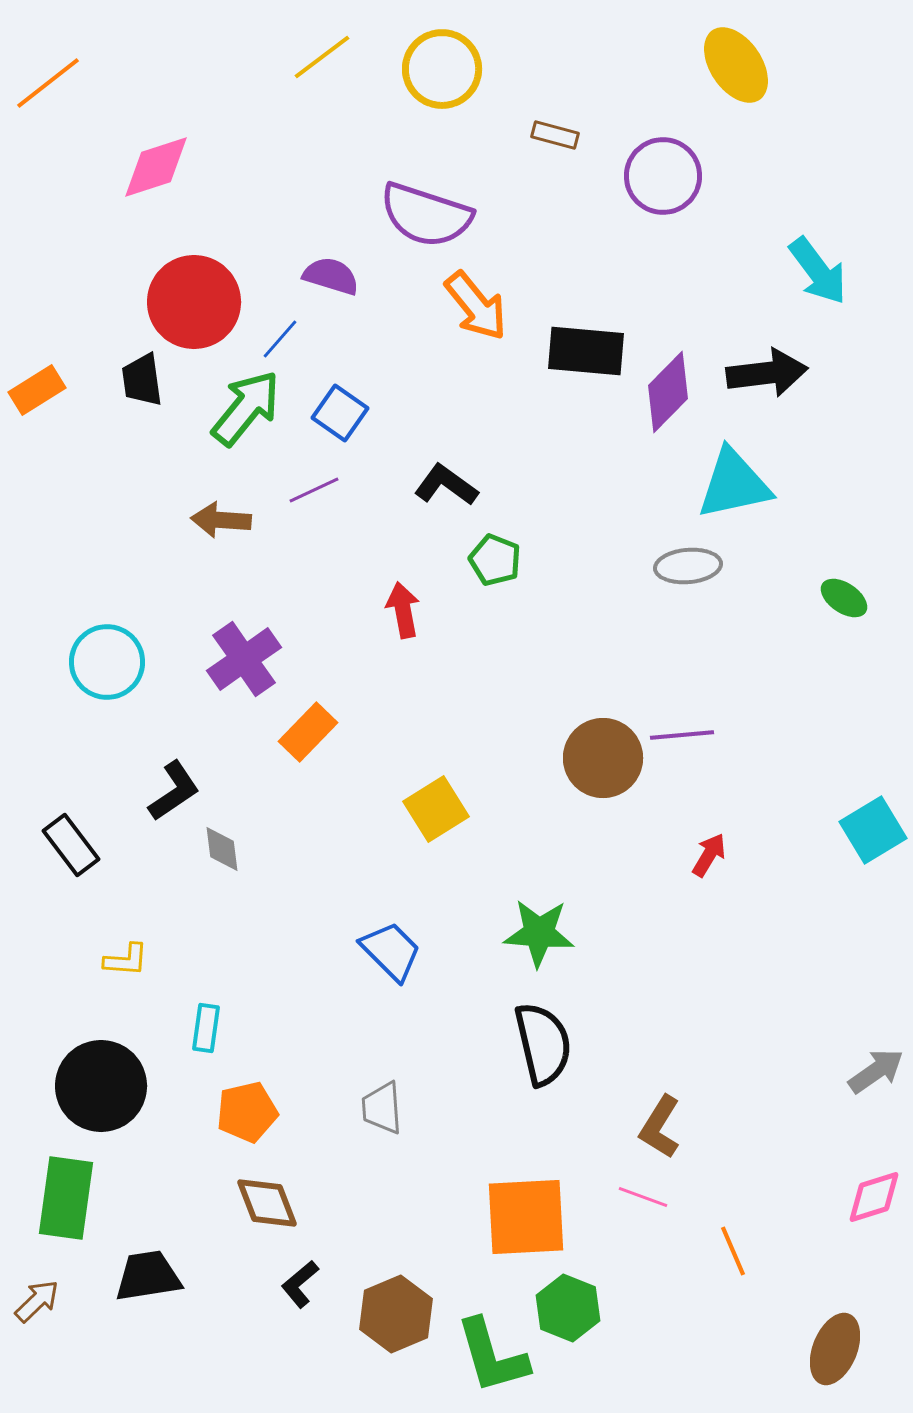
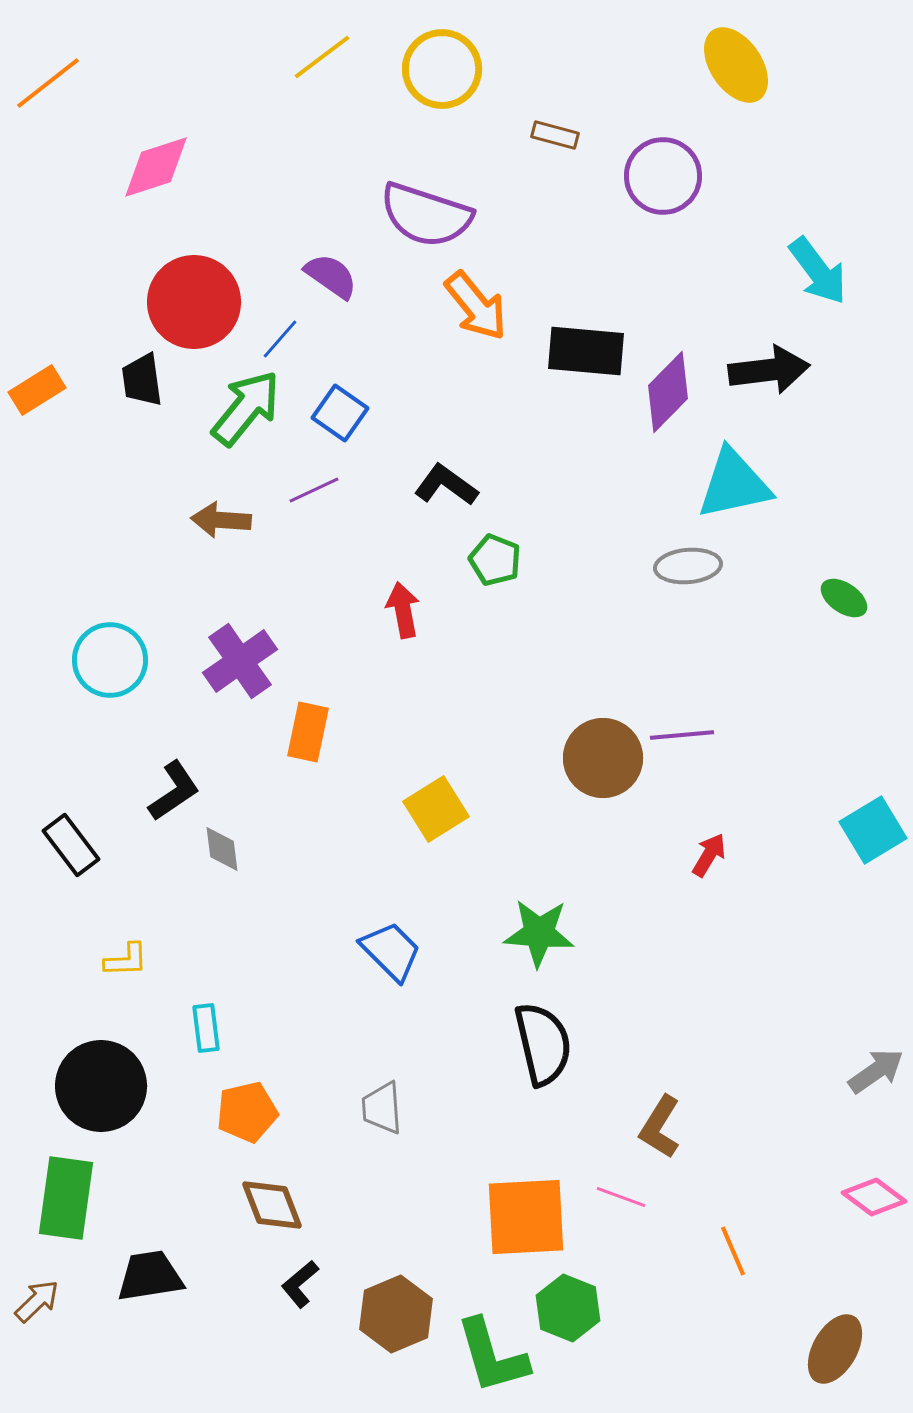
purple semicircle at (331, 276): rotated 18 degrees clockwise
black arrow at (767, 373): moved 2 px right, 3 px up
purple cross at (244, 659): moved 4 px left, 2 px down
cyan circle at (107, 662): moved 3 px right, 2 px up
orange rectangle at (308, 732): rotated 32 degrees counterclockwise
yellow L-shape at (126, 960): rotated 6 degrees counterclockwise
cyan rectangle at (206, 1028): rotated 15 degrees counterclockwise
pink line at (643, 1197): moved 22 px left
pink diamond at (874, 1197): rotated 54 degrees clockwise
brown diamond at (267, 1203): moved 5 px right, 2 px down
black trapezoid at (148, 1276): moved 2 px right
brown ellipse at (835, 1349): rotated 8 degrees clockwise
